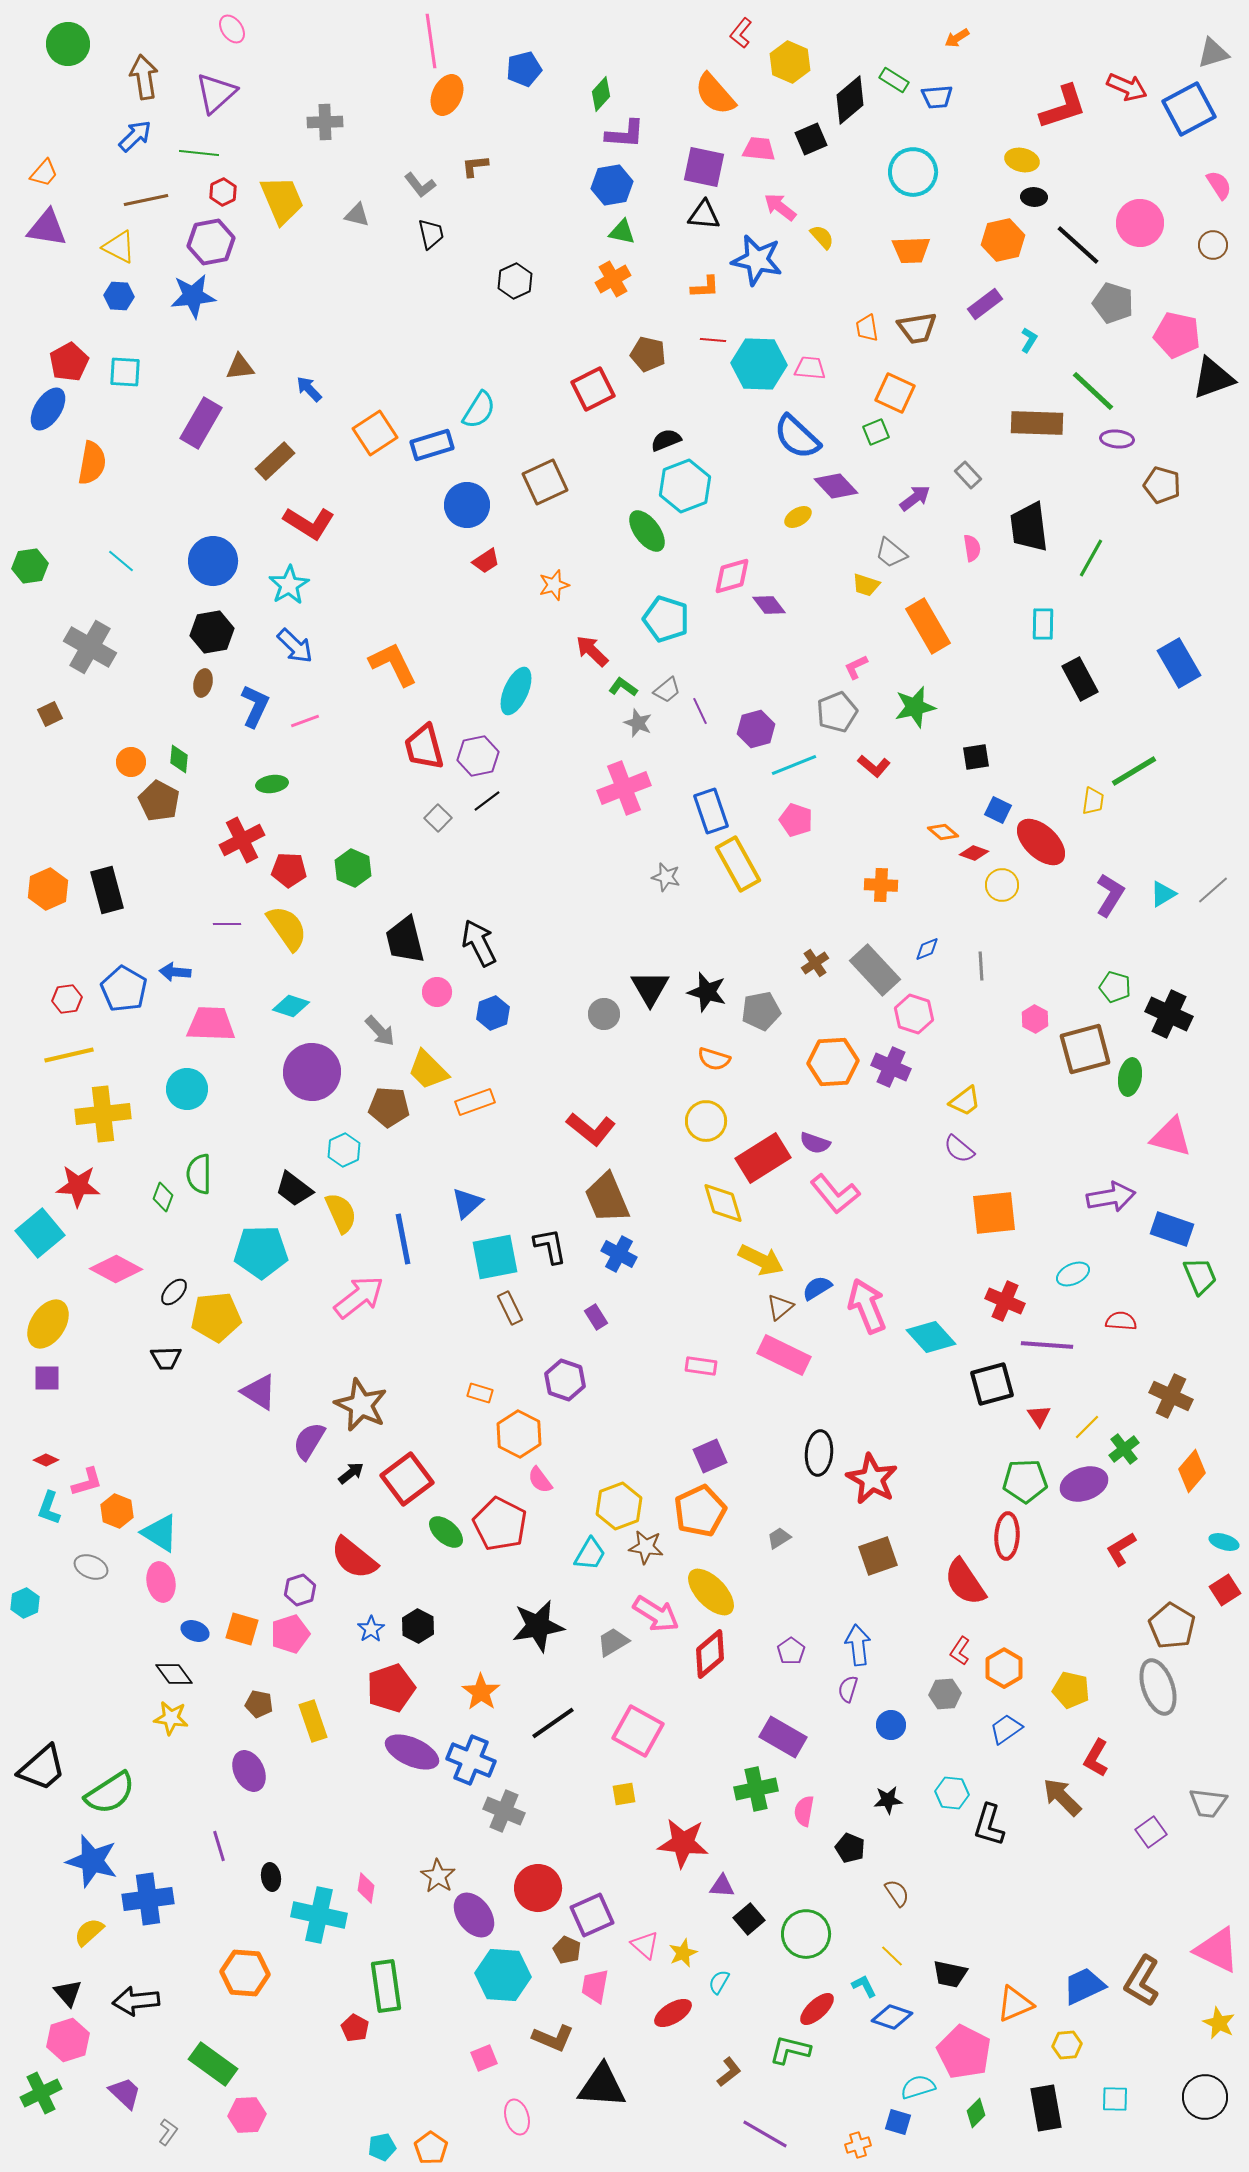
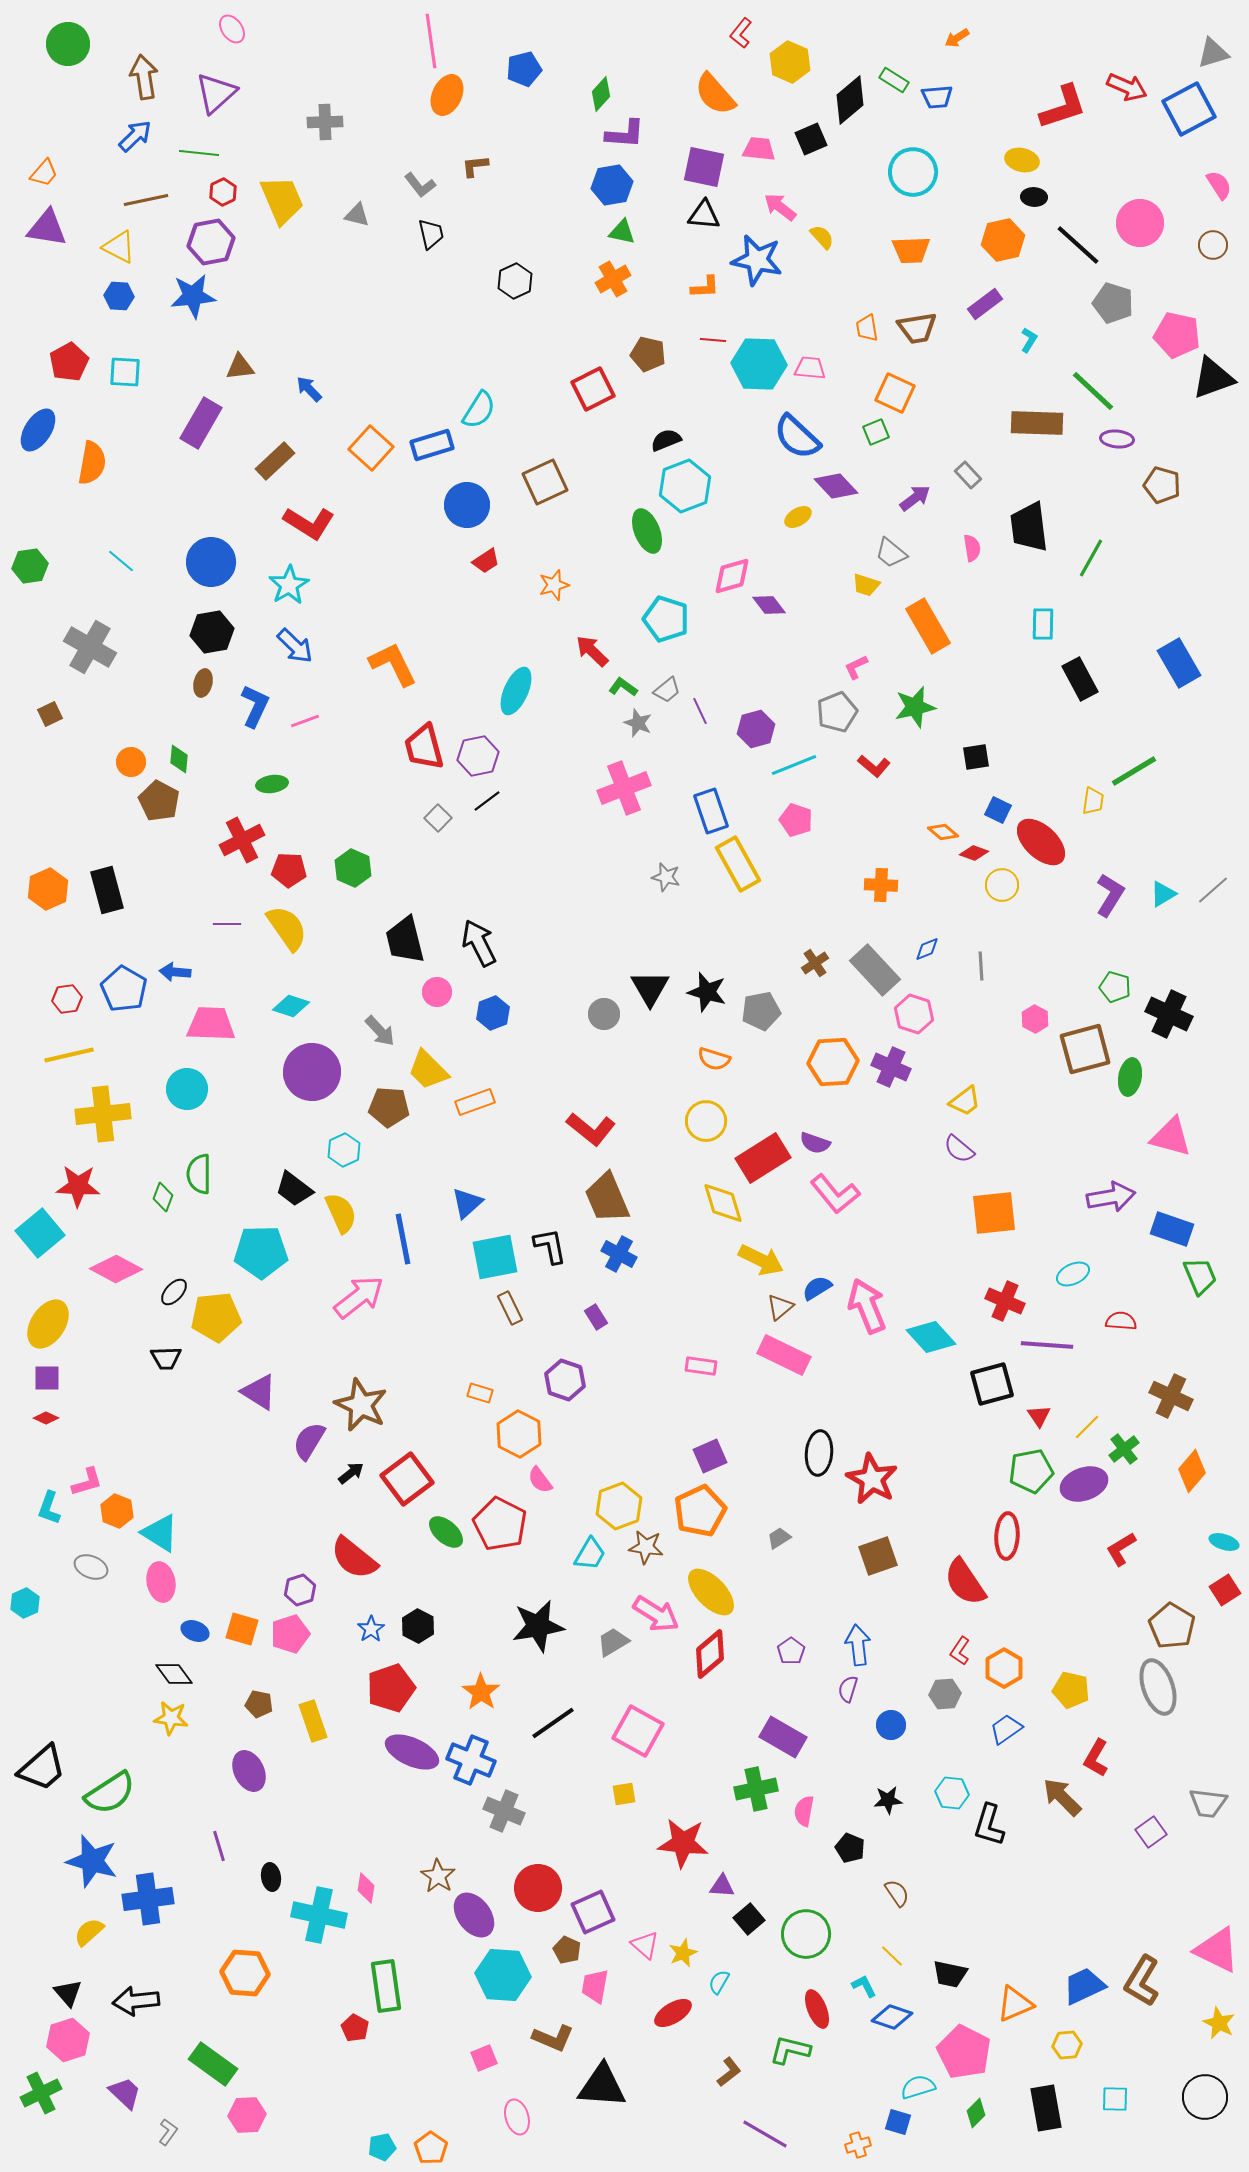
blue ellipse at (48, 409): moved 10 px left, 21 px down
orange square at (375, 433): moved 4 px left, 15 px down; rotated 15 degrees counterclockwise
green ellipse at (647, 531): rotated 15 degrees clockwise
blue circle at (213, 561): moved 2 px left, 1 px down
red diamond at (46, 1460): moved 42 px up
green pentagon at (1025, 1481): moved 6 px right, 10 px up; rotated 9 degrees counterclockwise
purple square at (592, 1915): moved 1 px right, 3 px up
red ellipse at (817, 2009): rotated 69 degrees counterclockwise
